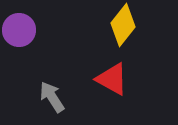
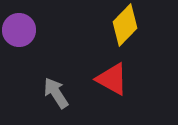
yellow diamond: moved 2 px right; rotated 6 degrees clockwise
gray arrow: moved 4 px right, 4 px up
